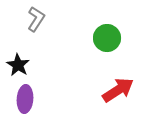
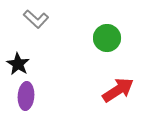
gray L-shape: rotated 100 degrees clockwise
black star: moved 1 px up
purple ellipse: moved 1 px right, 3 px up
